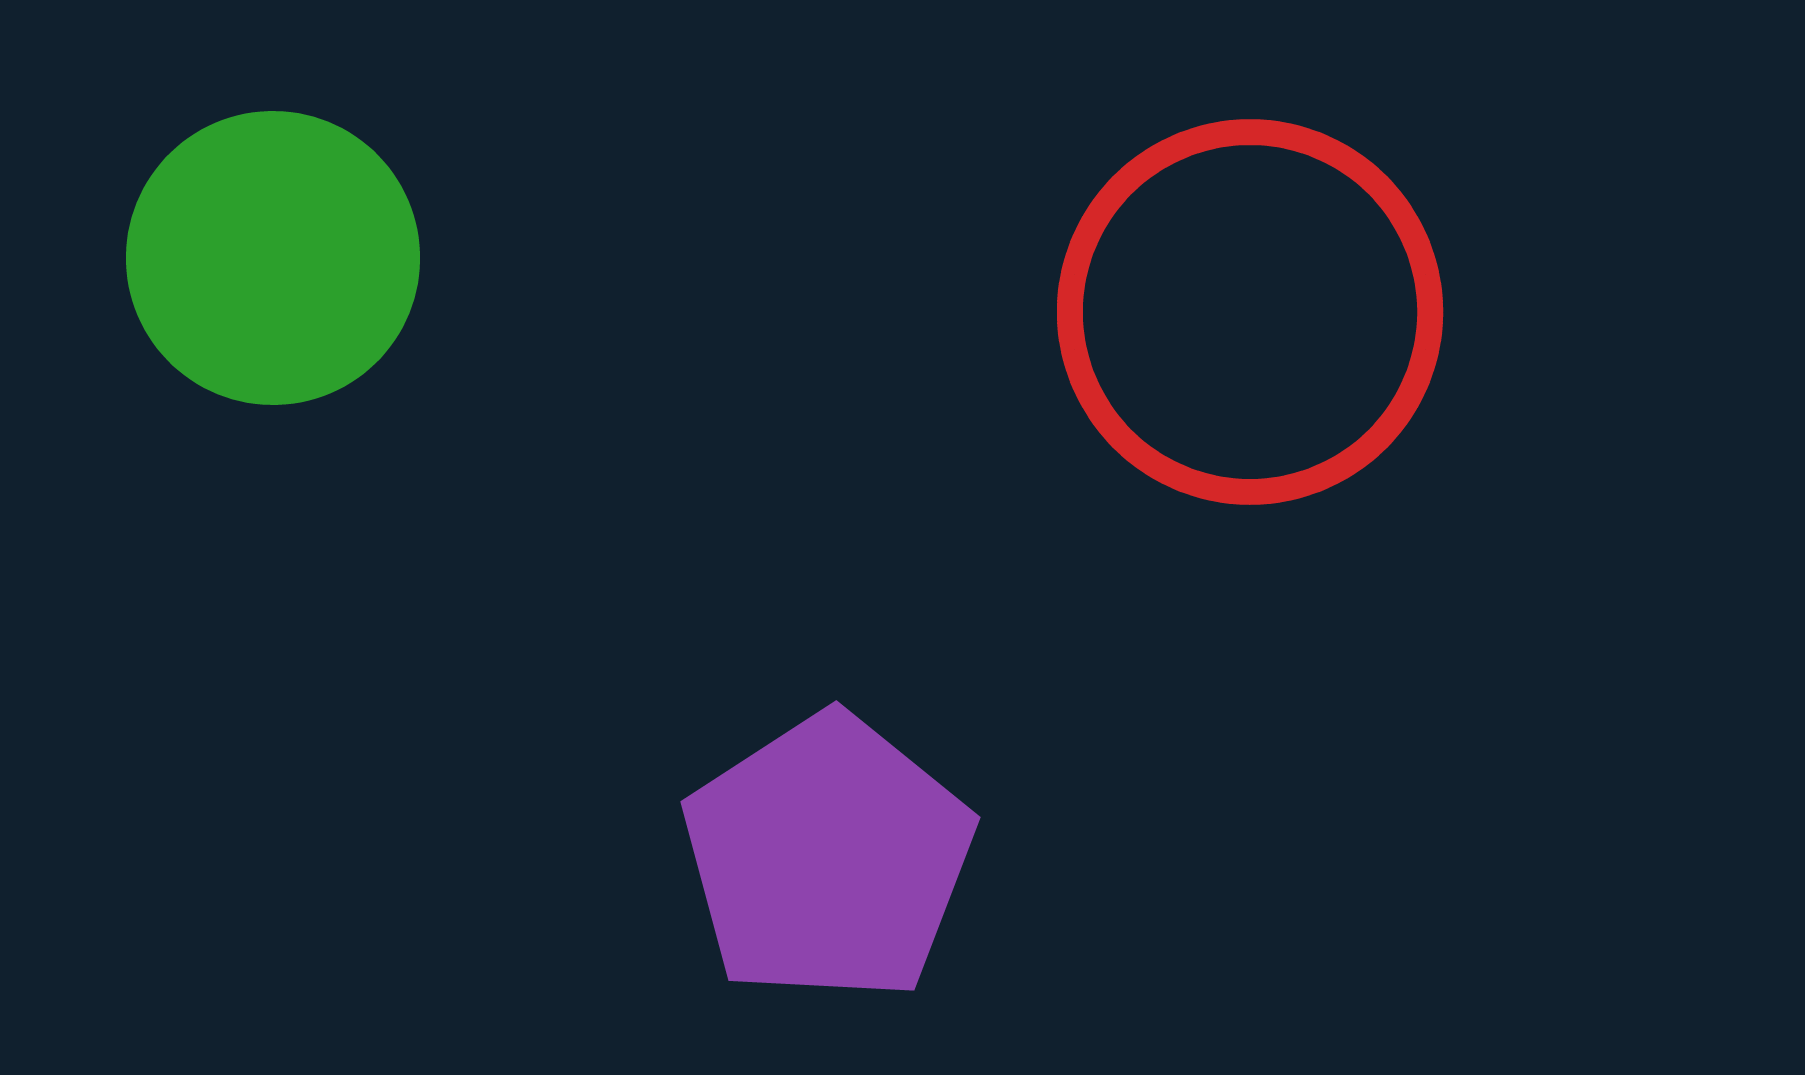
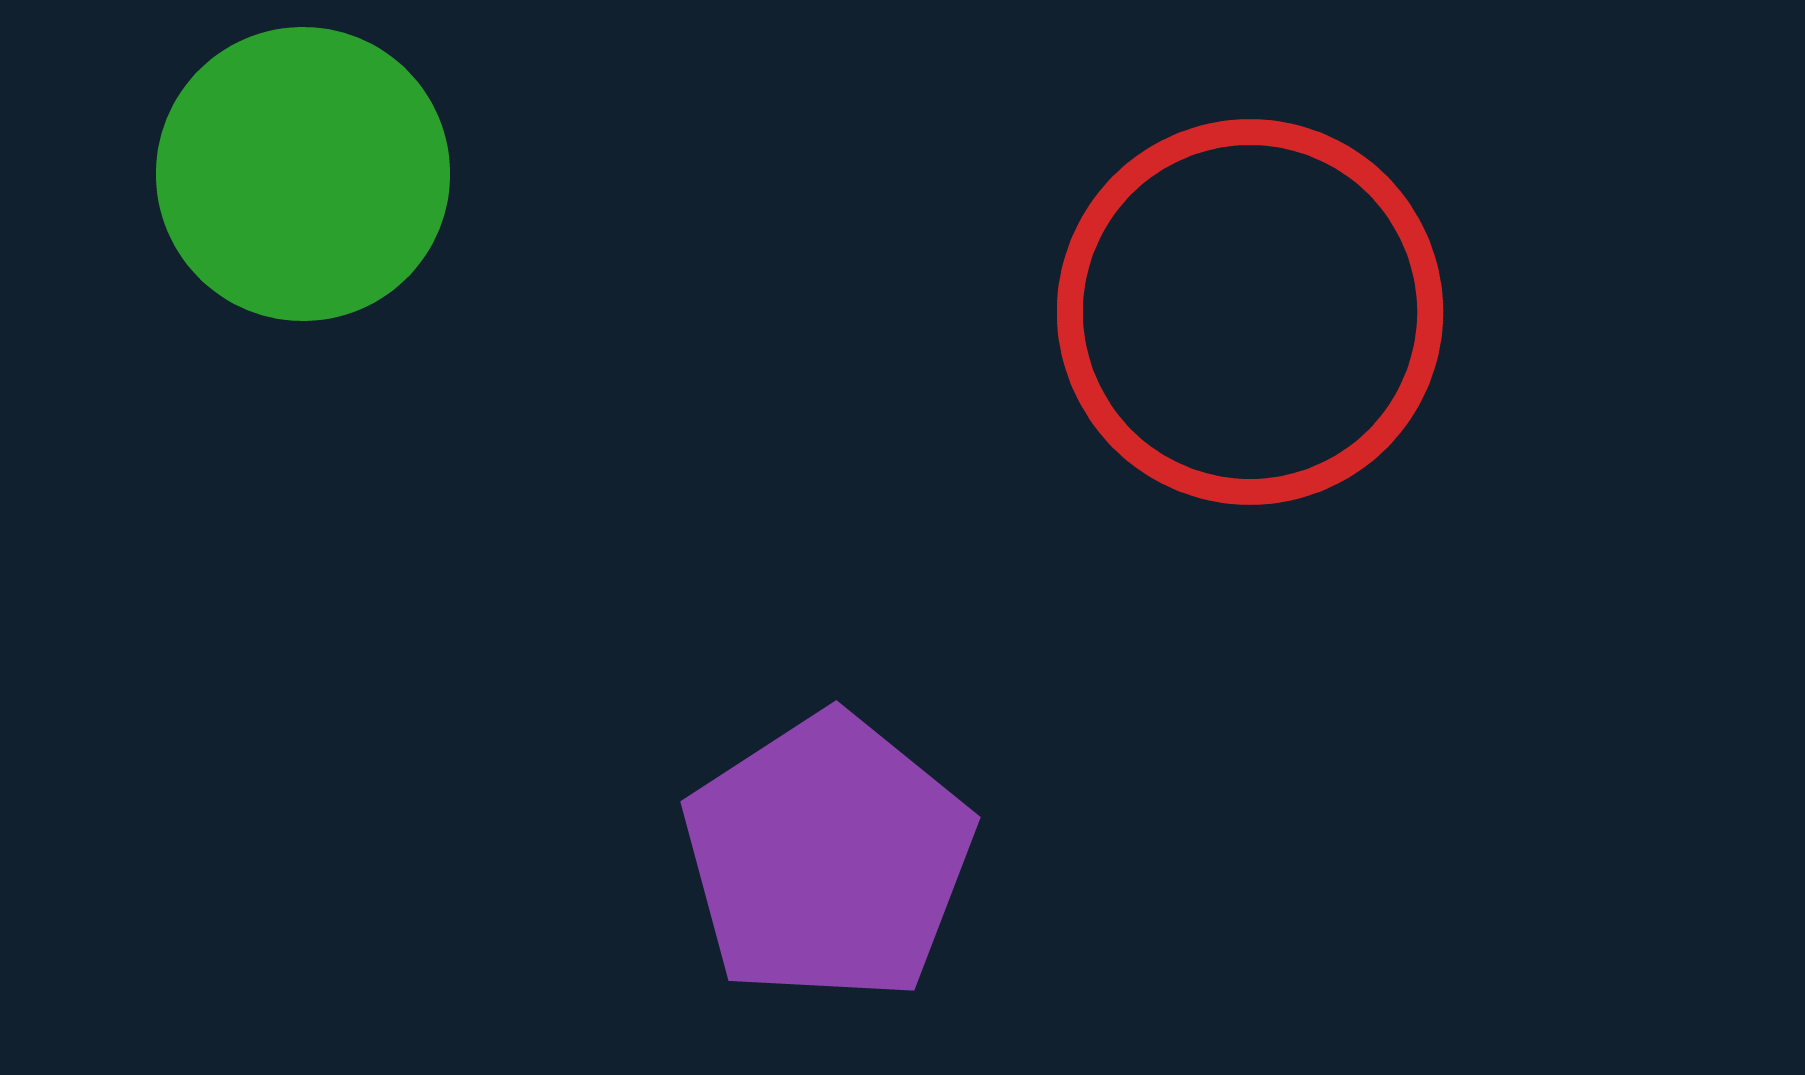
green circle: moved 30 px right, 84 px up
